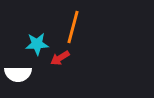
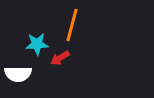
orange line: moved 1 px left, 2 px up
